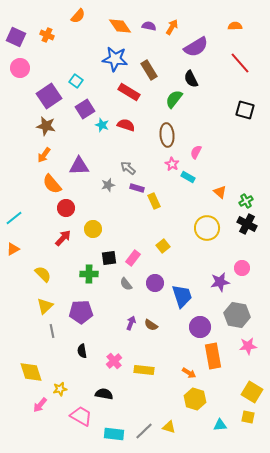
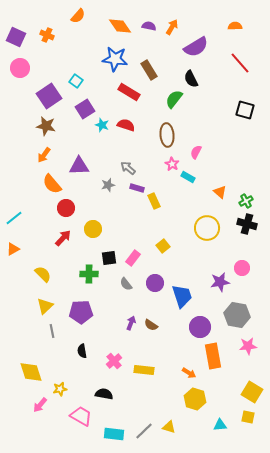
black cross at (247, 224): rotated 12 degrees counterclockwise
